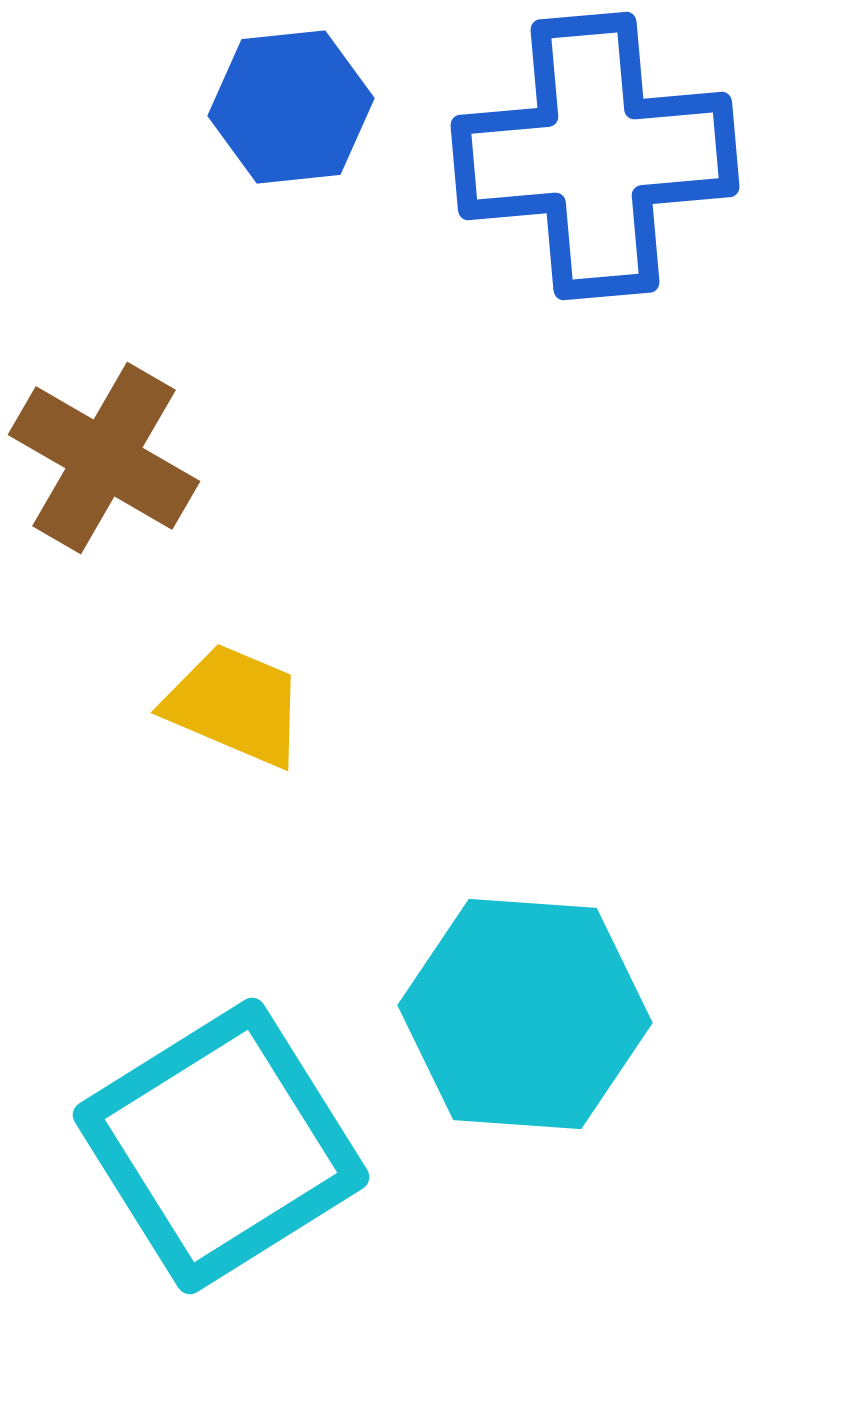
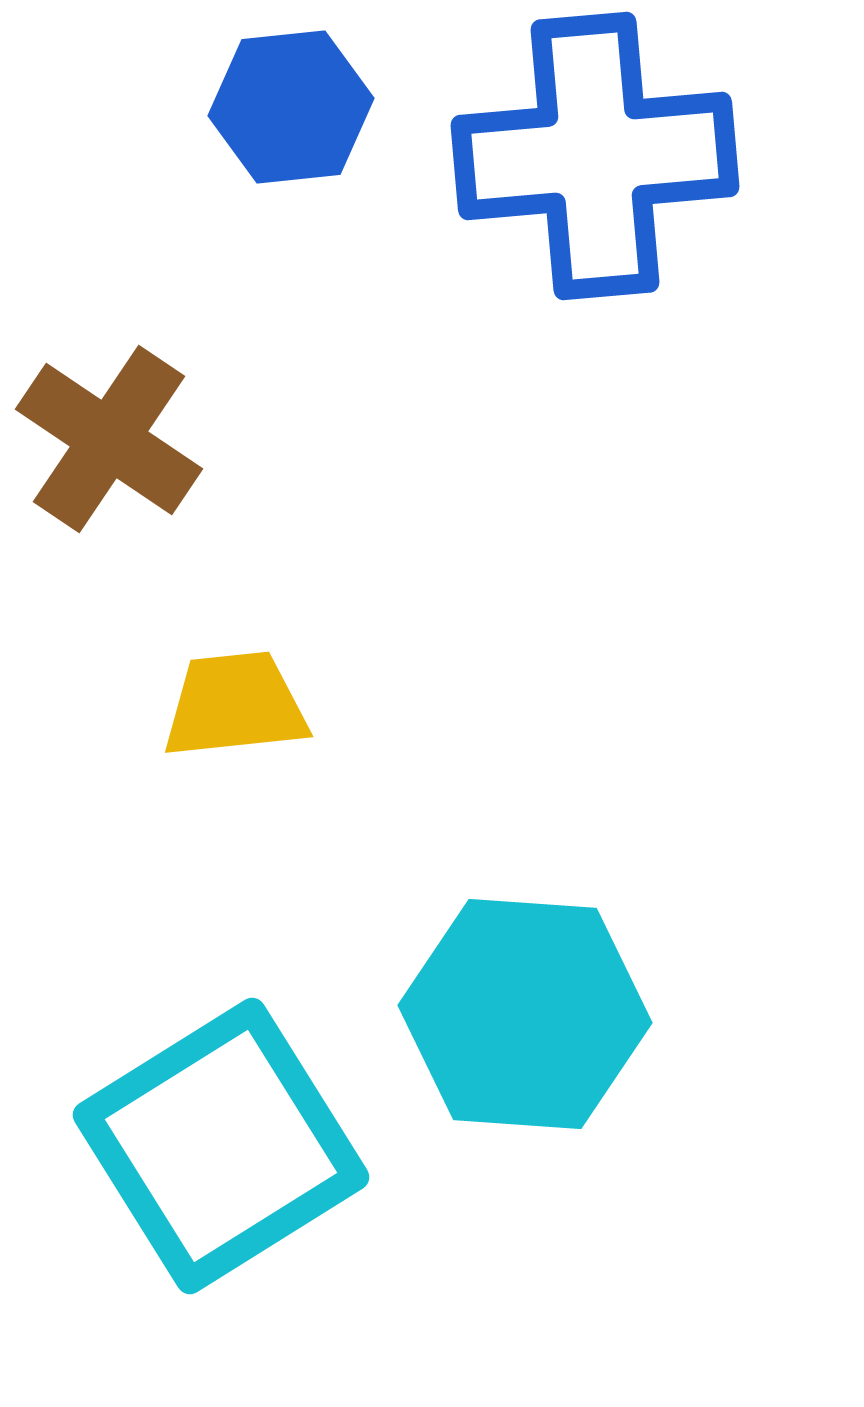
brown cross: moved 5 px right, 19 px up; rotated 4 degrees clockwise
yellow trapezoid: rotated 29 degrees counterclockwise
